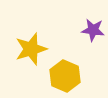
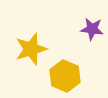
purple star: moved 1 px left, 1 px up
